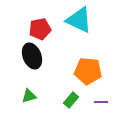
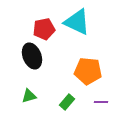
cyan triangle: moved 2 px left, 2 px down
red pentagon: moved 4 px right
green rectangle: moved 4 px left, 2 px down
